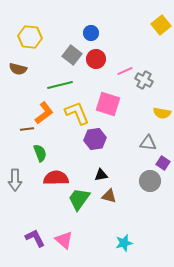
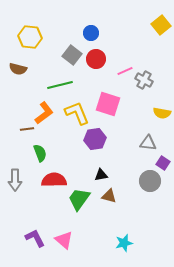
red semicircle: moved 2 px left, 2 px down
